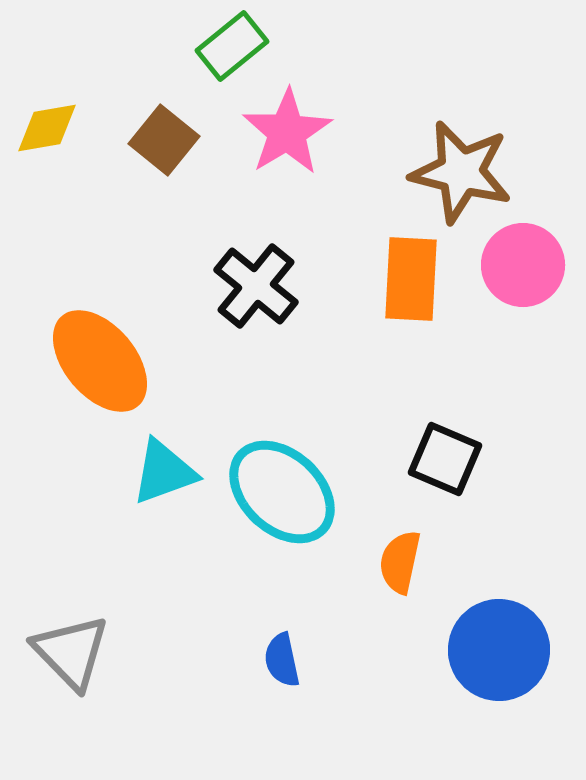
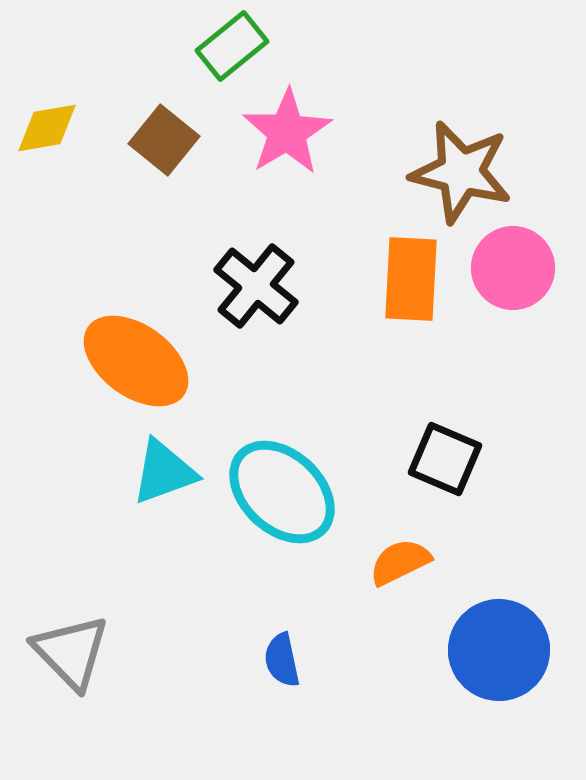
pink circle: moved 10 px left, 3 px down
orange ellipse: moved 36 px right; rotated 14 degrees counterclockwise
orange semicircle: rotated 52 degrees clockwise
